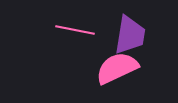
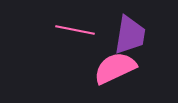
pink semicircle: moved 2 px left
